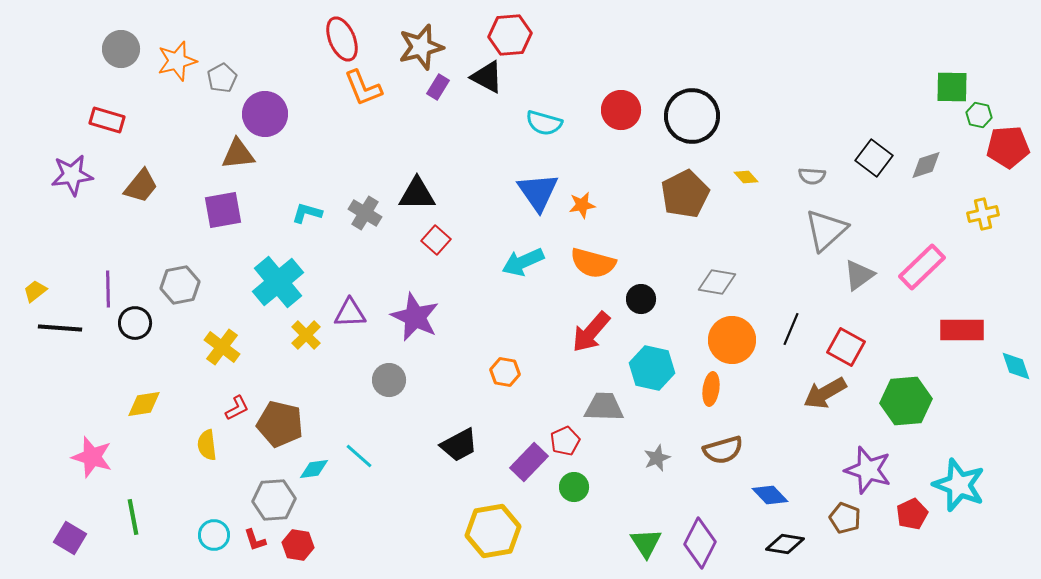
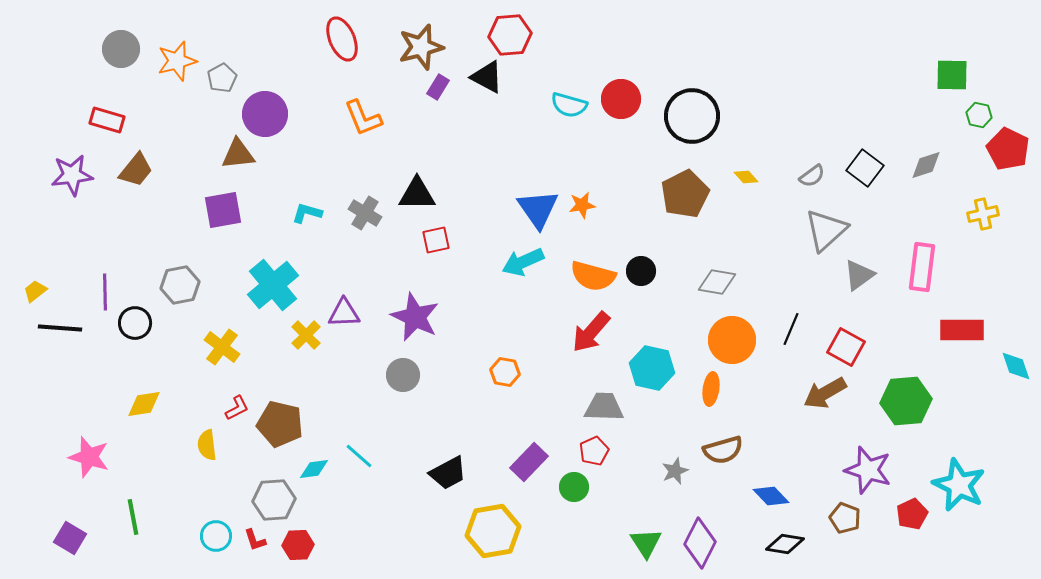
green square at (952, 87): moved 12 px up
orange L-shape at (363, 88): moved 30 px down
red circle at (621, 110): moved 11 px up
cyan semicircle at (544, 123): moved 25 px right, 18 px up
red pentagon at (1008, 147): moved 2 px down; rotated 30 degrees clockwise
black square at (874, 158): moved 9 px left, 10 px down
gray semicircle at (812, 176): rotated 40 degrees counterclockwise
brown trapezoid at (141, 186): moved 5 px left, 16 px up
blue triangle at (538, 192): moved 17 px down
red square at (436, 240): rotated 36 degrees clockwise
orange semicircle at (593, 263): moved 13 px down
pink rectangle at (922, 267): rotated 39 degrees counterclockwise
cyan cross at (278, 282): moved 5 px left, 3 px down
purple line at (108, 289): moved 3 px left, 3 px down
black circle at (641, 299): moved 28 px up
purple triangle at (350, 313): moved 6 px left
gray circle at (389, 380): moved 14 px right, 5 px up
red pentagon at (565, 441): moved 29 px right, 10 px down
black trapezoid at (459, 445): moved 11 px left, 28 px down
pink star at (92, 457): moved 3 px left
gray star at (657, 458): moved 18 px right, 13 px down
cyan star at (959, 485): rotated 4 degrees clockwise
blue diamond at (770, 495): moved 1 px right, 1 px down
cyan circle at (214, 535): moved 2 px right, 1 px down
red hexagon at (298, 545): rotated 12 degrees counterclockwise
